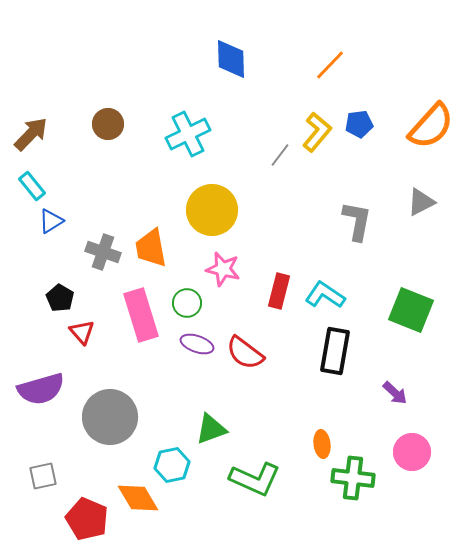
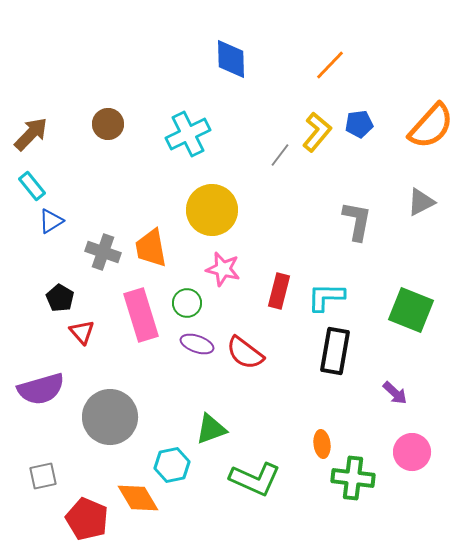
cyan L-shape: moved 1 px right, 2 px down; rotated 33 degrees counterclockwise
